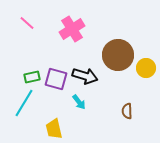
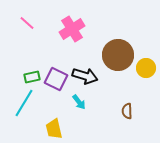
purple square: rotated 10 degrees clockwise
